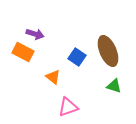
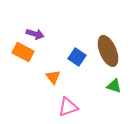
orange triangle: rotated 14 degrees clockwise
